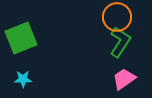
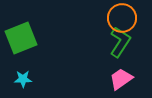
orange circle: moved 5 px right, 1 px down
pink trapezoid: moved 3 px left
